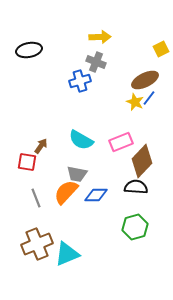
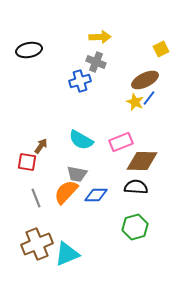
brown diamond: rotated 48 degrees clockwise
